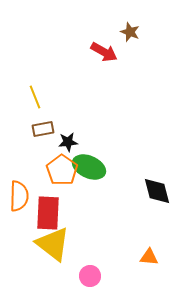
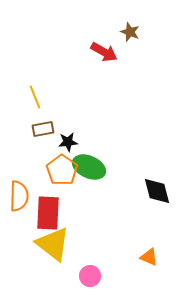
orange triangle: rotated 18 degrees clockwise
